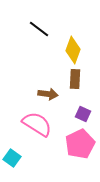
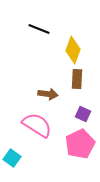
black line: rotated 15 degrees counterclockwise
brown rectangle: moved 2 px right
pink semicircle: moved 1 px down
